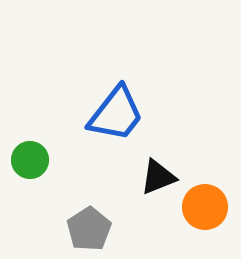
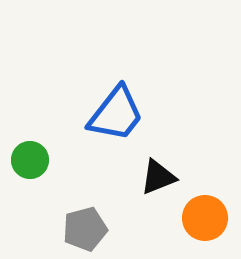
orange circle: moved 11 px down
gray pentagon: moved 4 px left; rotated 18 degrees clockwise
